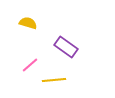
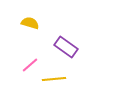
yellow semicircle: moved 2 px right
yellow line: moved 1 px up
